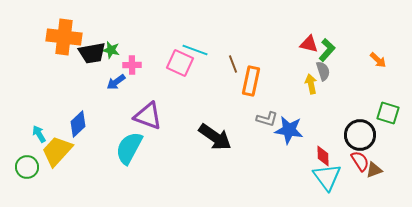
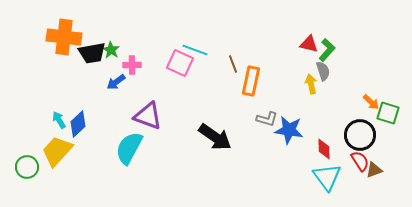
green star: rotated 18 degrees clockwise
orange arrow: moved 7 px left, 42 px down
cyan arrow: moved 20 px right, 14 px up
red diamond: moved 1 px right, 7 px up
